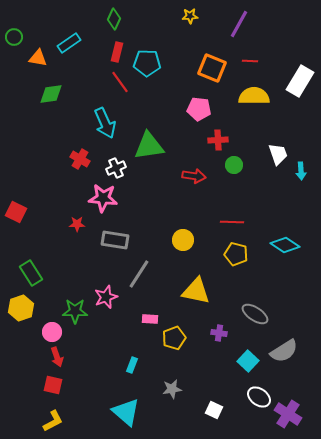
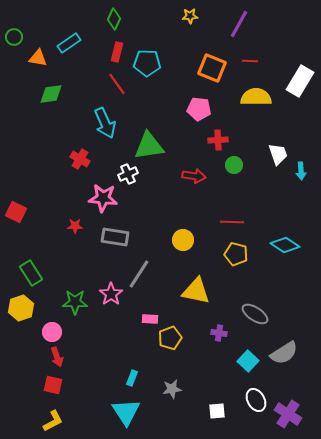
red line at (120, 82): moved 3 px left, 2 px down
yellow semicircle at (254, 96): moved 2 px right, 1 px down
white cross at (116, 168): moved 12 px right, 6 px down
red star at (77, 224): moved 2 px left, 2 px down
gray rectangle at (115, 240): moved 3 px up
pink star at (106, 297): moved 5 px right, 3 px up; rotated 15 degrees counterclockwise
green star at (75, 311): moved 9 px up
yellow pentagon at (174, 338): moved 4 px left
gray semicircle at (284, 351): moved 2 px down
cyan rectangle at (132, 365): moved 13 px down
white ellipse at (259, 397): moved 3 px left, 3 px down; rotated 25 degrees clockwise
white square at (214, 410): moved 3 px right, 1 px down; rotated 30 degrees counterclockwise
cyan triangle at (126, 412): rotated 16 degrees clockwise
